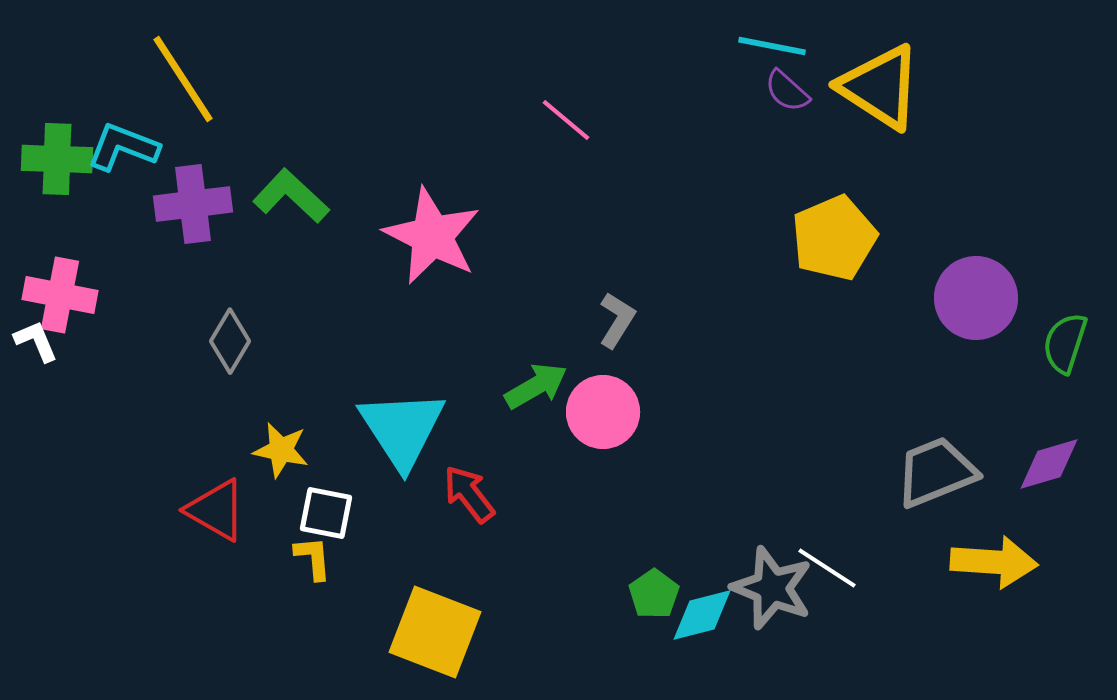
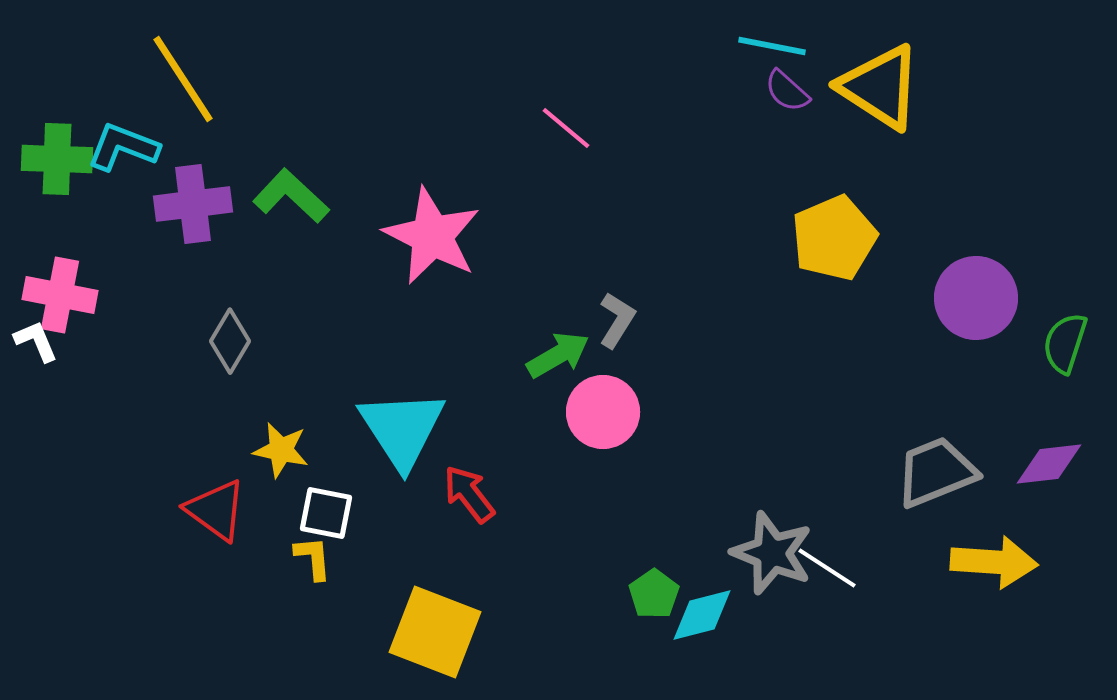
pink line: moved 8 px down
green arrow: moved 22 px right, 31 px up
purple diamond: rotated 10 degrees clockwise
red triangle: rotated 6 degrees clockwise
gray star: moved 35 px up
